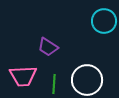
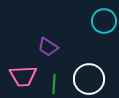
white circle: moved 2 px right, 1 px up
